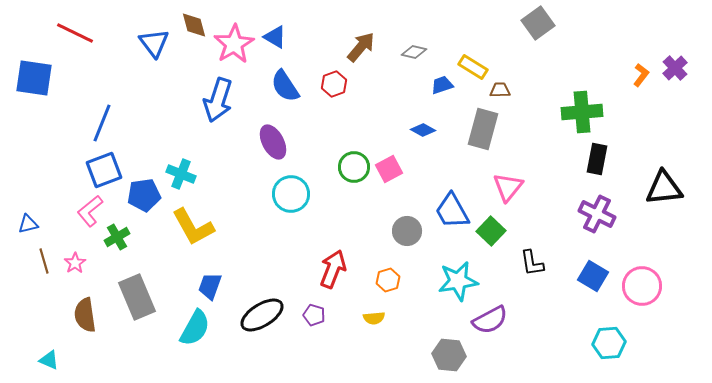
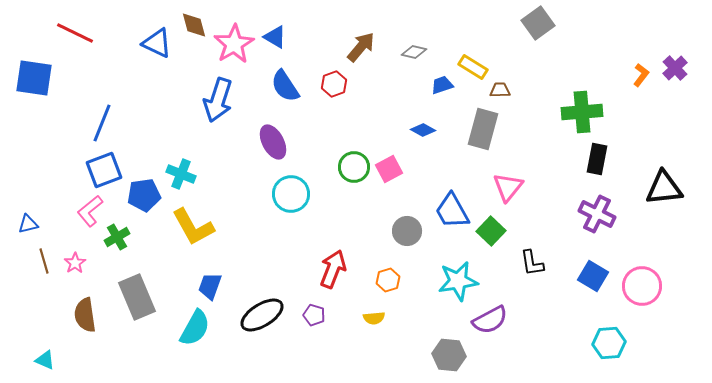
blue triangle at (154, 43): moved 3 px right; rotated 28 degrees counterclockwise
cyan triangle at (49, 360): moved 4 px left
